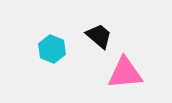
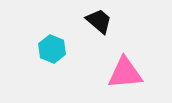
black trapezoid: moved 15 px up
